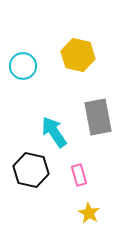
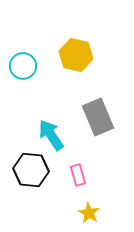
yellow hexagon: moved 2 px left
gray rectangle: rotated 12 degrees counterclockwise
cyan arrow: moved 3 px left, 3 px down
black hexagon: rotated 8 degrees counterclockwise
pink rectangle: moved 1 px left
